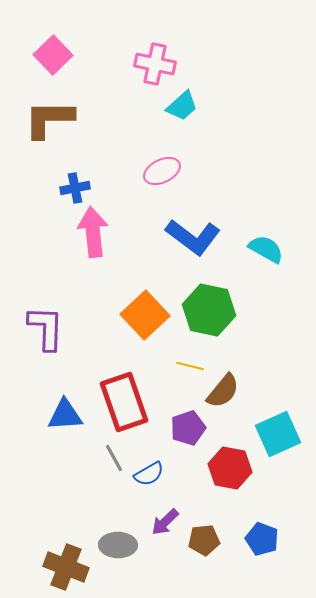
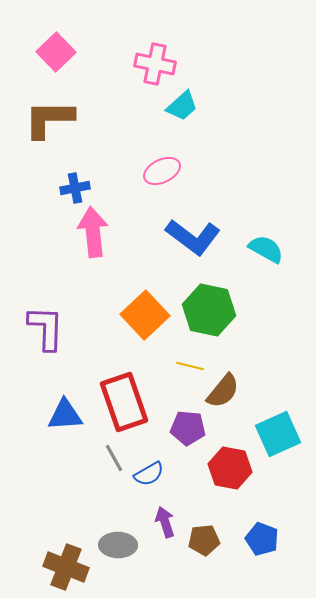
pink square: moved 3 px right, 3 px up
purple pentagon: rotated 24 degrees clockwise
purple arrow: rotated 116 degrees clockwise
